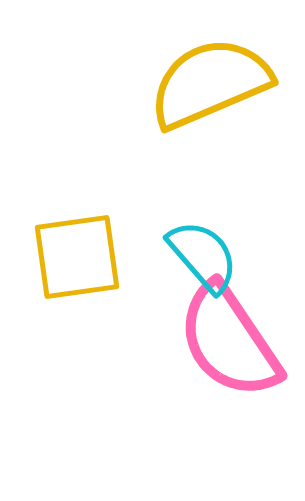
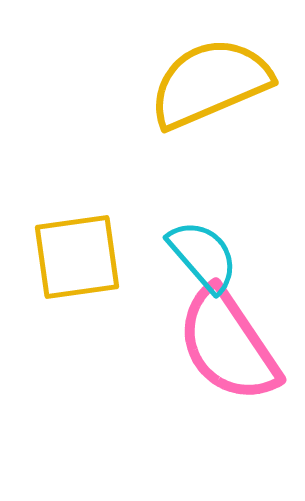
pink semicircle: moved 1 px left, 4 px down
